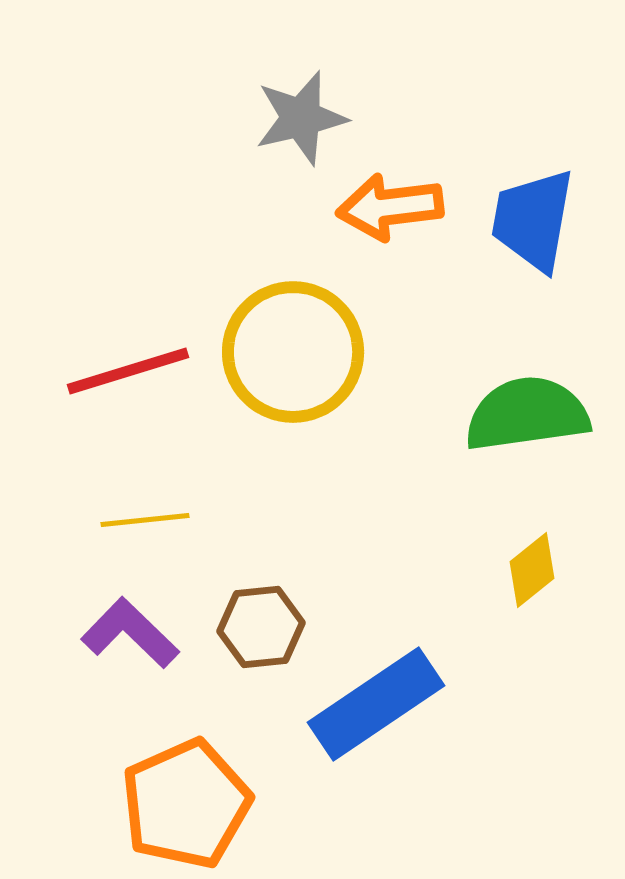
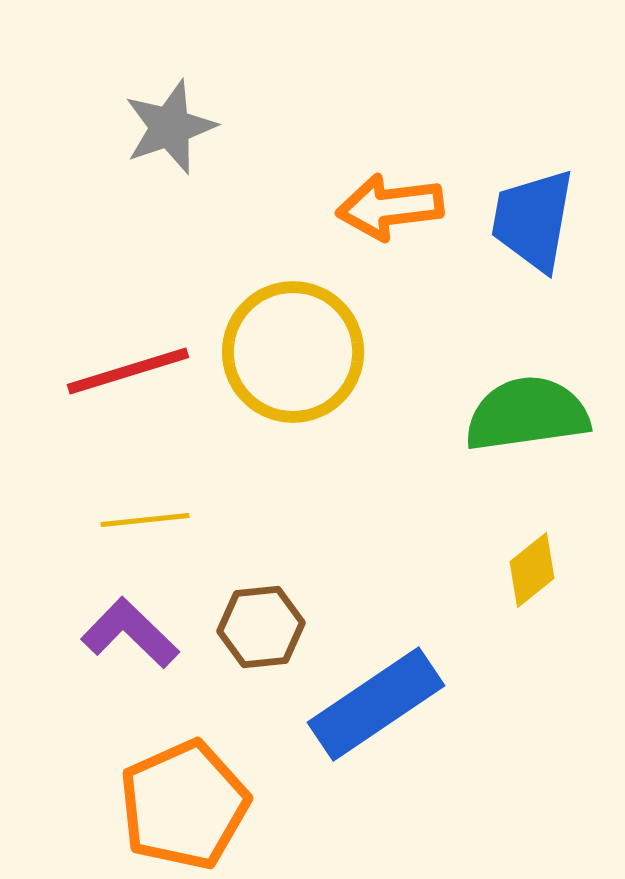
gray star: moved 131 px left, 9 px down; rotated 6 degrees counterclockwise
orange pentagon: moved 2 px left, 1 px down
